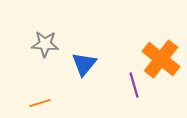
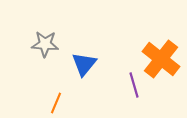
orange line: moved 16 px right; rotated 50 degrees counterclockwise
